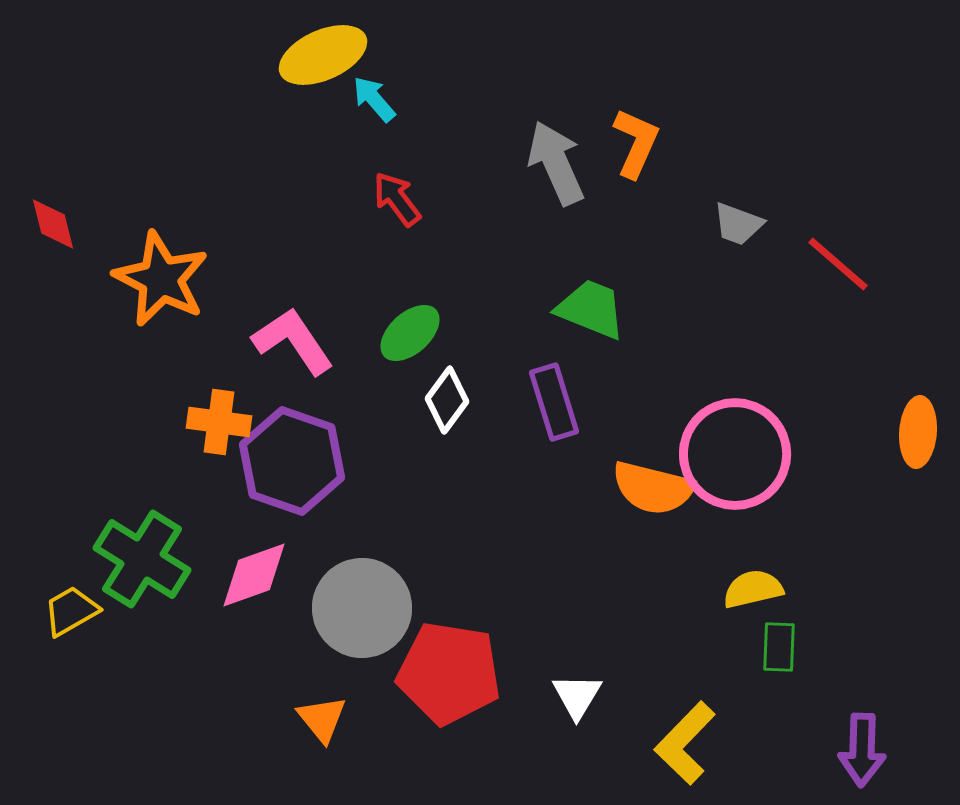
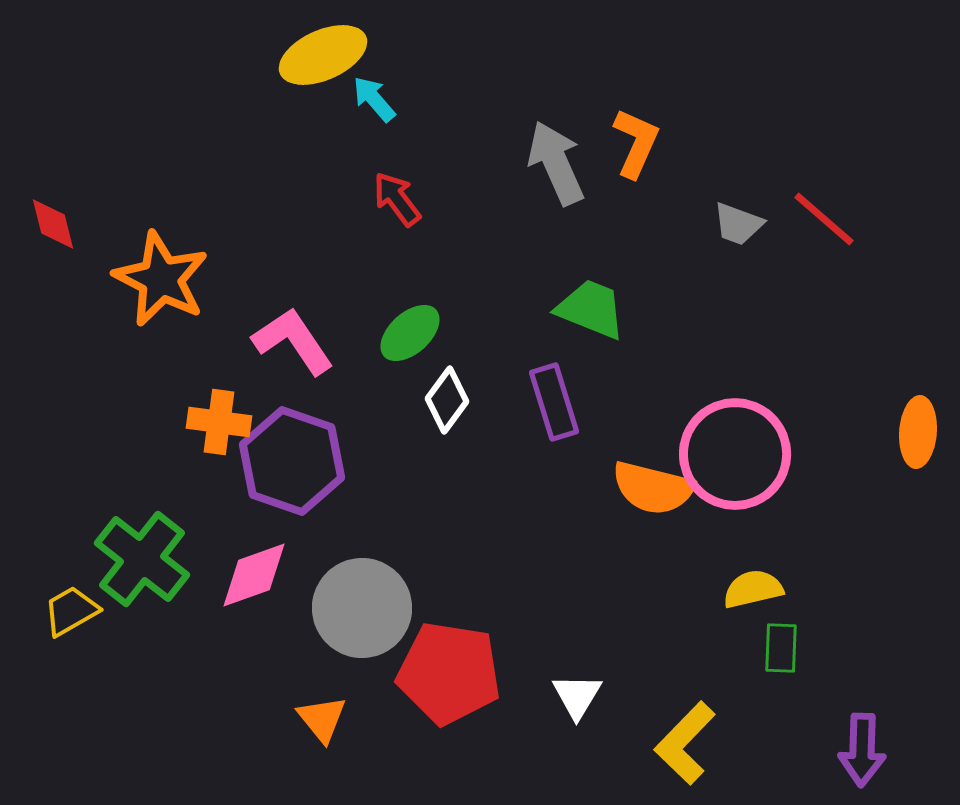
red line: moved 14 px left, 45 px up
green cross: rotated 6 degrees clockwise
green rectangle: moved 2 px right, 1 px down
